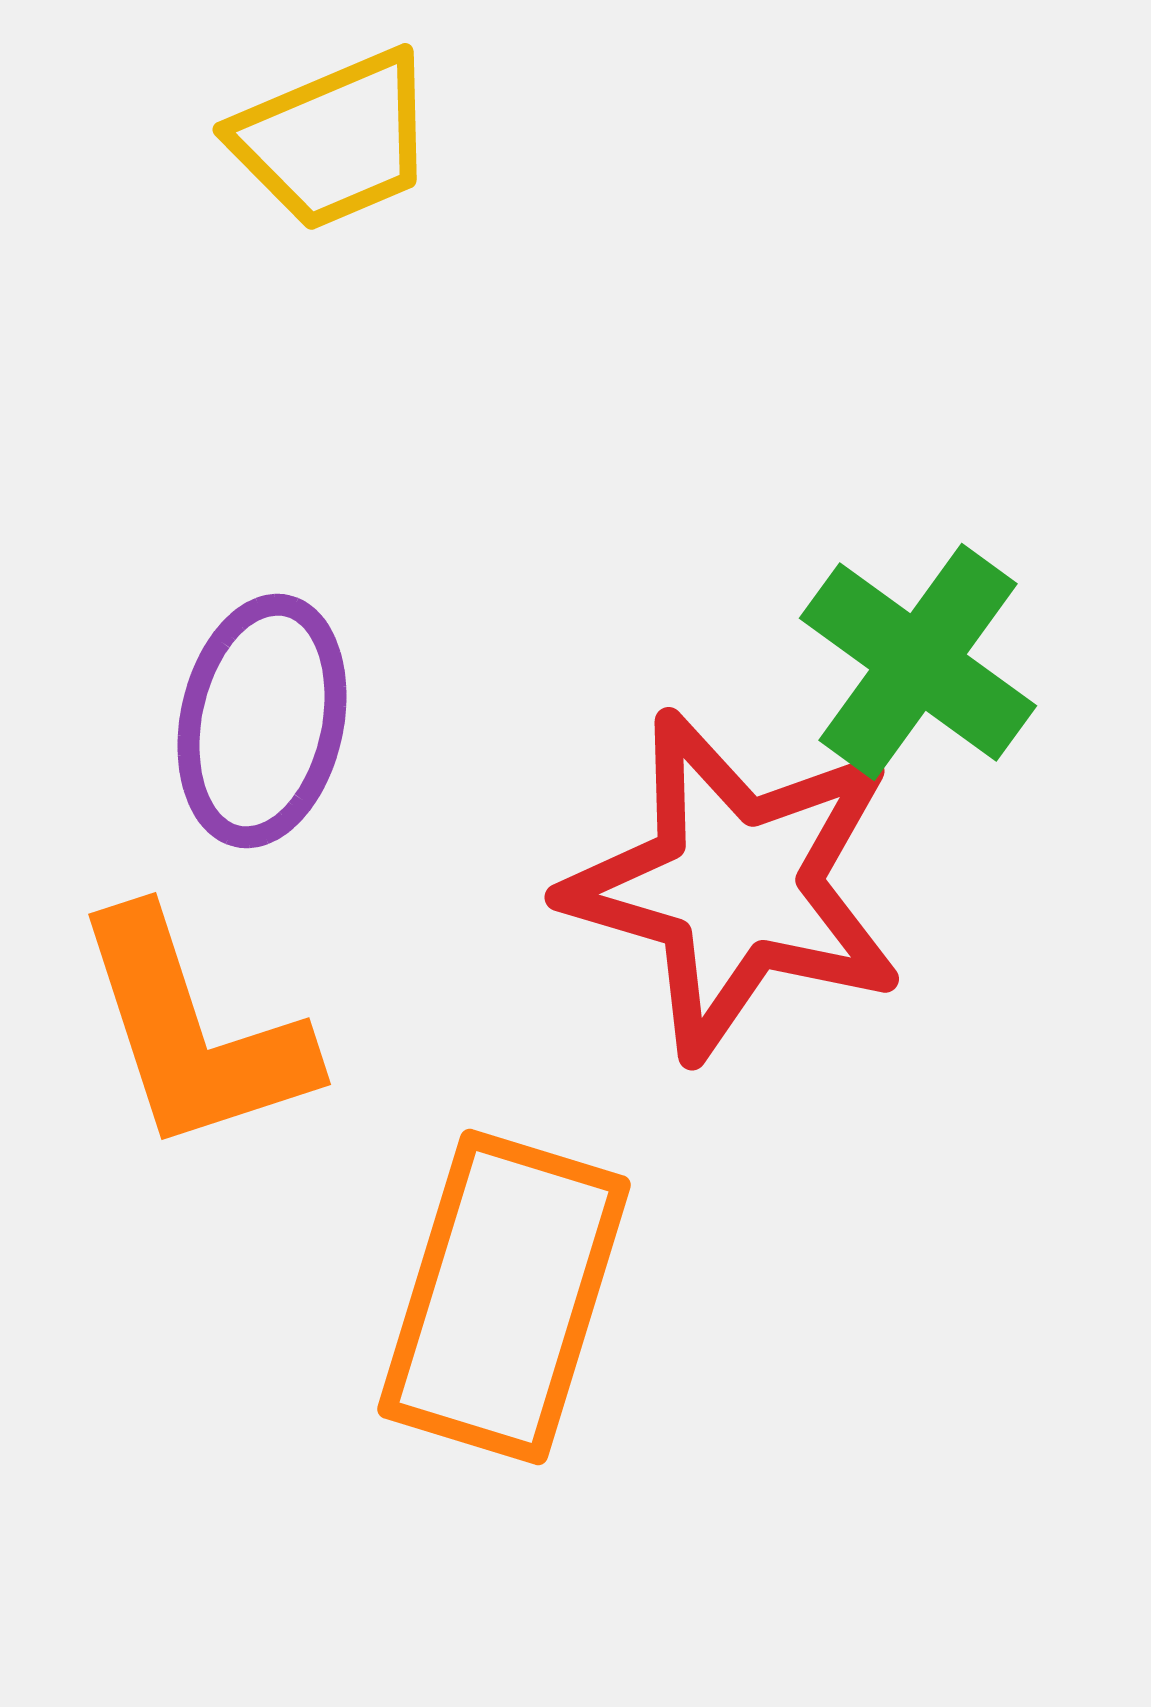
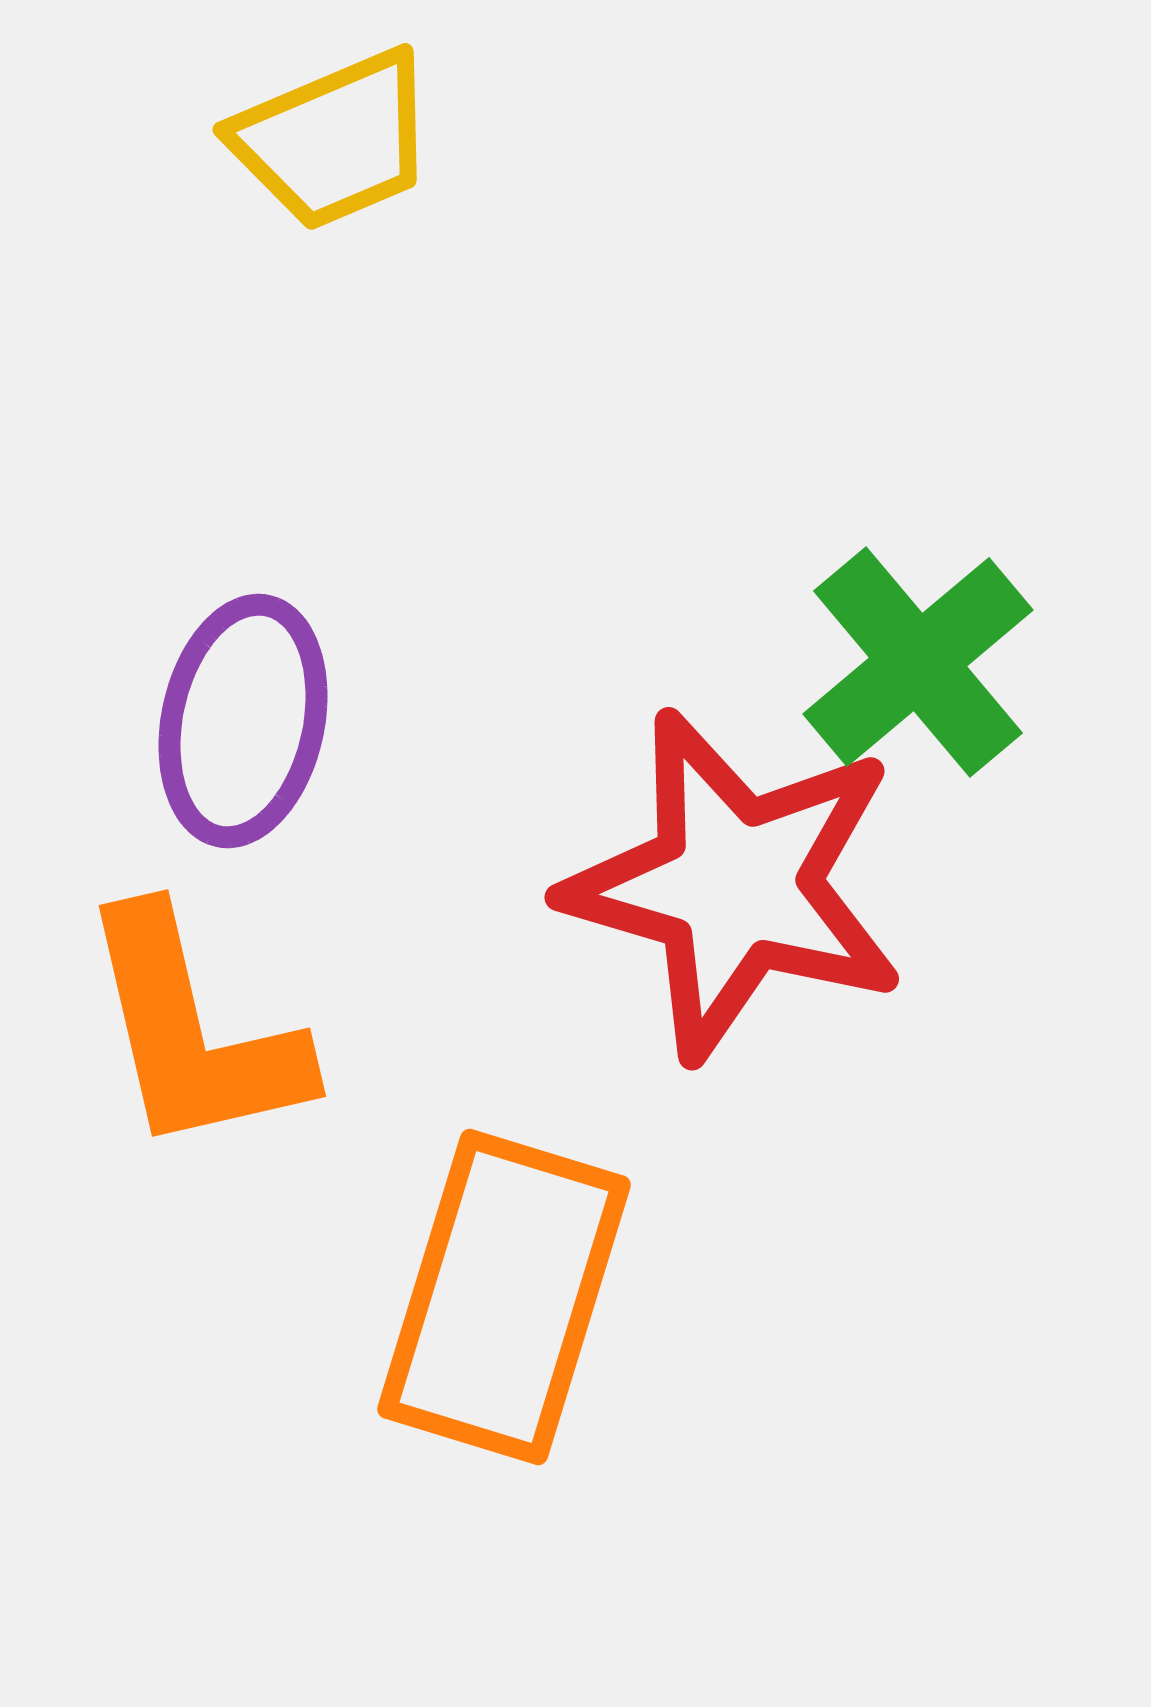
green cross: rotated 14 degrees clockwise
purple ellipse: moved 19 px left
orange L-shape: rotated 5 degrees clockwise
